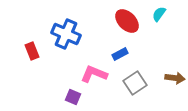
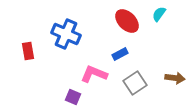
red rectangle: moved 4 px left; rotated 12 degrees clockwise
